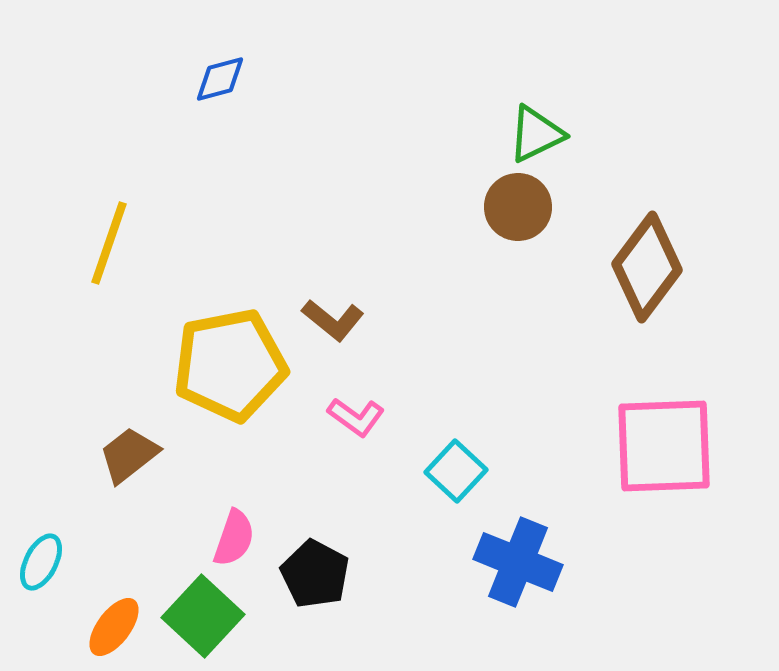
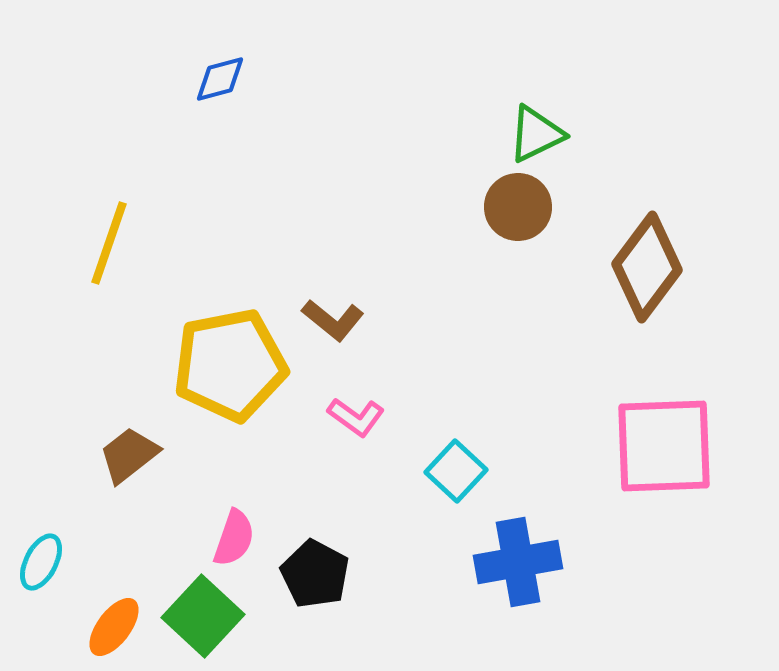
blue cross: rotated 32 degrees counterclockwise
